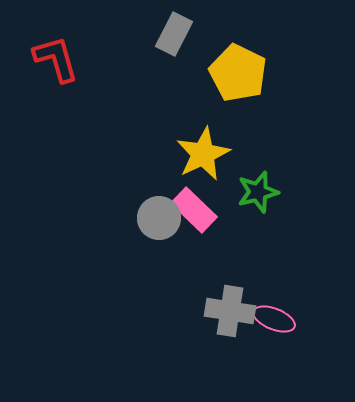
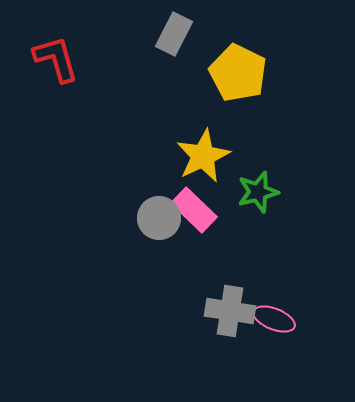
yellow star: moved 2 px down
